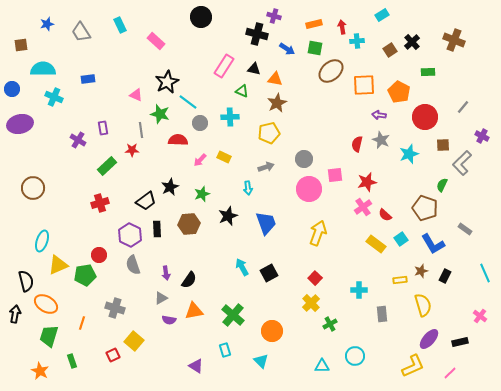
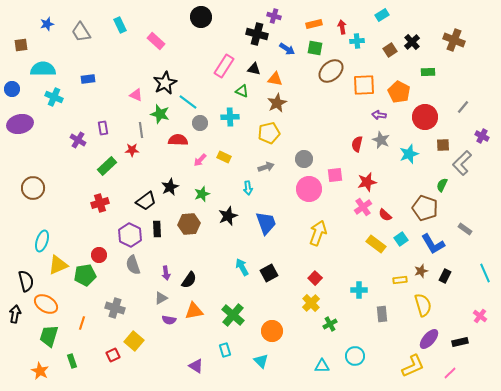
black star at (167, 82): moved 2 px left, 1 px down
